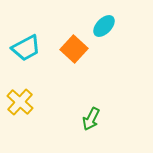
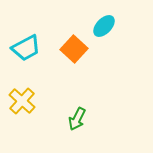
yellow cross: moved 2 px right, 1 px up
green arrow: moved 14 px left
